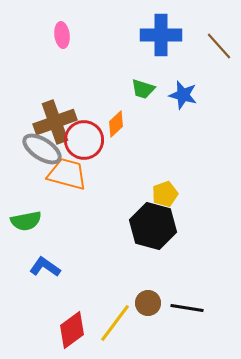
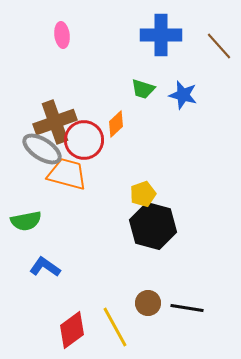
yellow pentagon: moved 22 px left
yellow line: moved 4 px down; rotated 66 degrees counterclockwise
